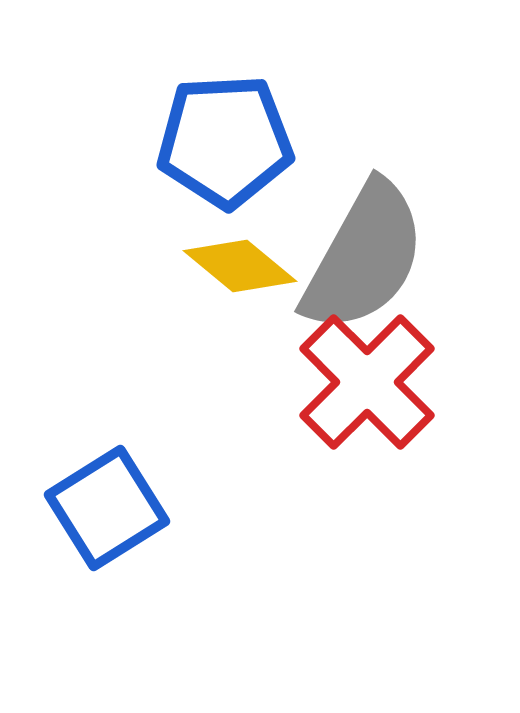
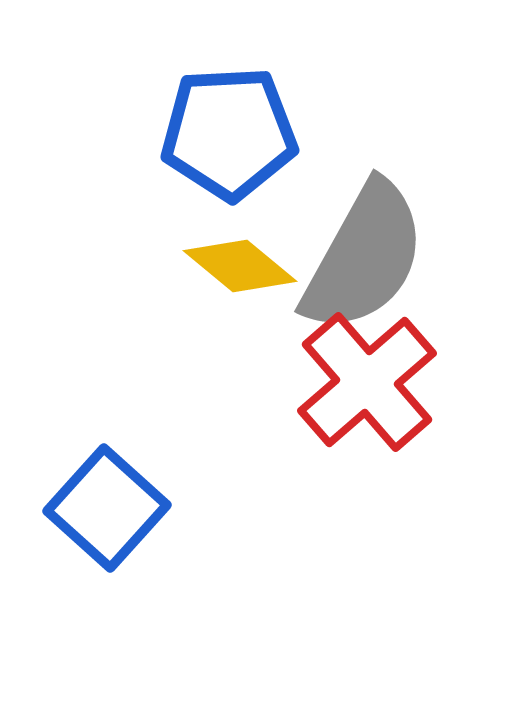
blue pentagon: moved 4 px right, 8 px up
red cross: rotated 4 degrees clockwise
blue square: rotated 16 degrees counterclockwise
